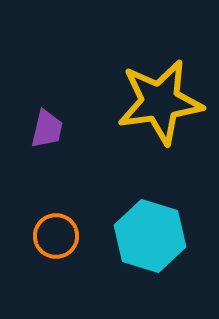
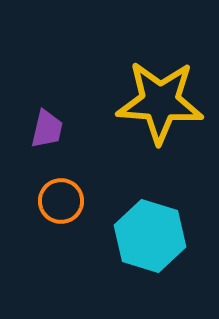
yellow star: rotated 12 degrees clockwise
orange circle: moved 5 px right, 35 px up
